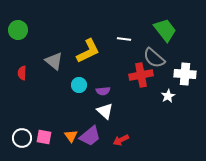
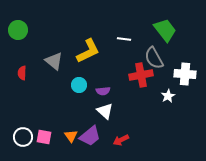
gray semicircle: rotated 20 degrees clockwise
white circle: moved 1 px right, 1 px up
